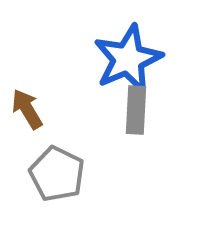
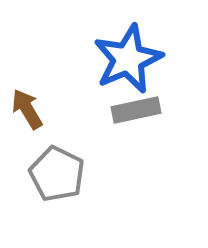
gray rectangle: rotated 75 degrees clockwise
